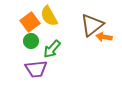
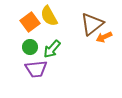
brown triangle: moved 1 px up
orange arrow: rotated 35 degrees counterclockwise
green circle: moved 1 px left, 6 px down
